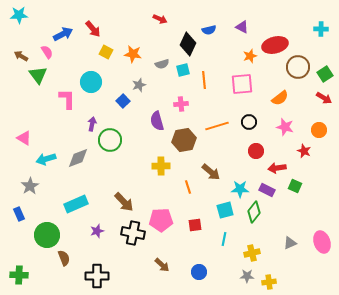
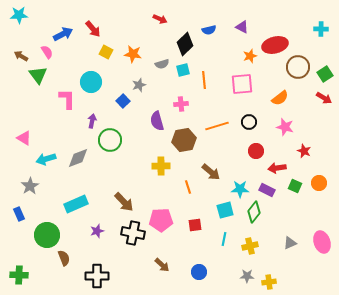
black diamond at (188, 44): moved 3 px left; rotated 20 degrees clockwise
purple arrow at (92, 124): moved 3 px up
orange circle at (319, 130): moved 53 px down
yellow cross at (252, 253): moved 2 px left, 7 px up
